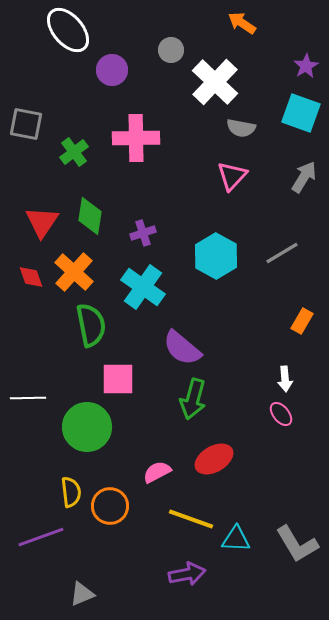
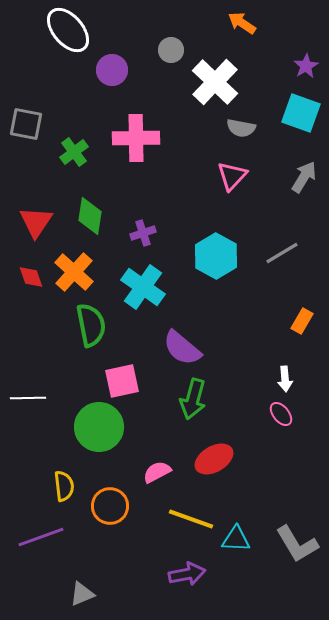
red triangle: moved 6 px left
pink square: moved 4 px right, 2 px down; rotated 12 degrees counterclockwise
green circle: moved 12 px right
yellow semicircle: moved 7 px left, 6 px up
